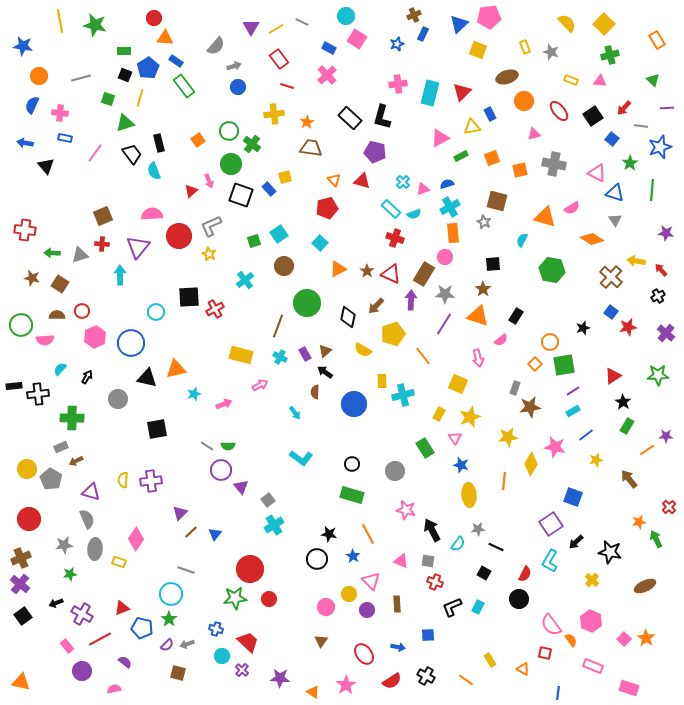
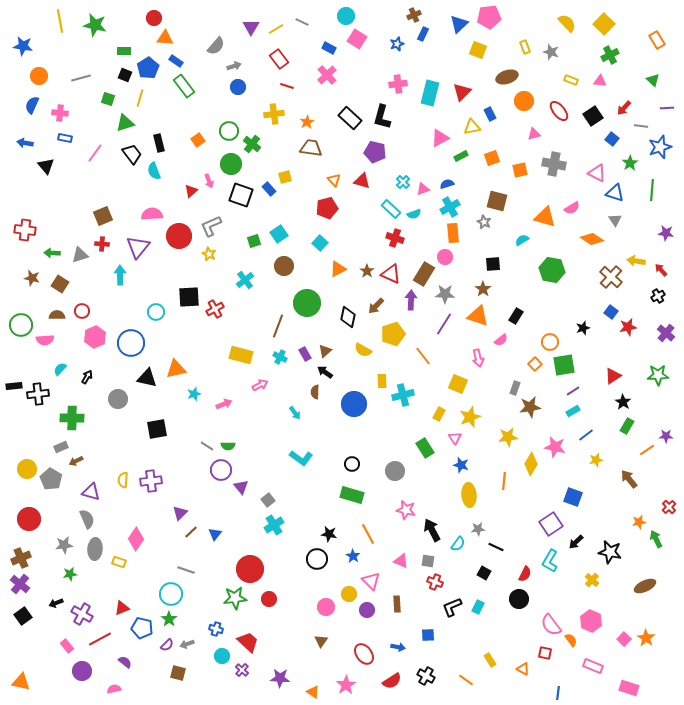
green cross at (610, 55): rotated 12 degrees counterclockwise
cyan semicircle at (522, 240): rotated 32 degrees clockwise
